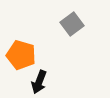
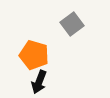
orange pentagon: moved 13 px right
